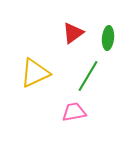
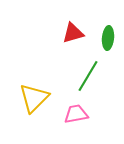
red triangle: rotated 20 degrees clockwise
yellow triangle: moved 1 px left, 25 px down; rotated 20 degrees counterclockwise
pink trapezoid: moved 2 px right, 2 px down
